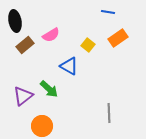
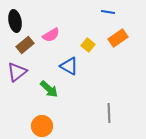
purple triangle: moved 6 px left, 24 px up
